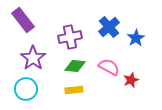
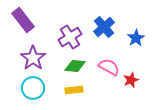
blue cross: moved 5 px left
purple cross: rotated 20 degrees counterclockwise
cyan circle: moved 7 px right, 1 px up
